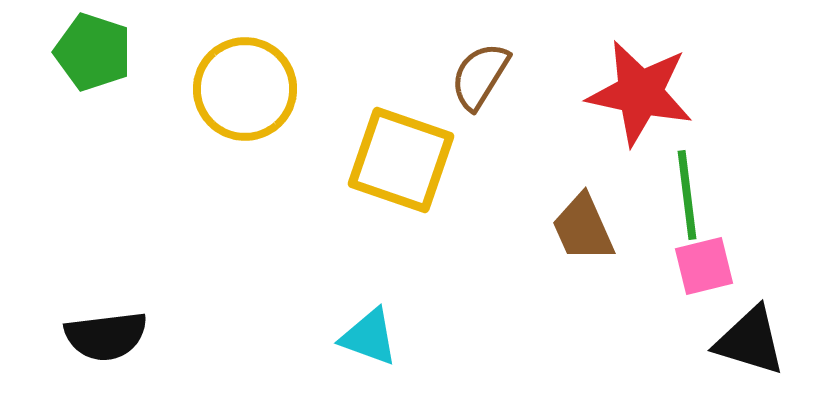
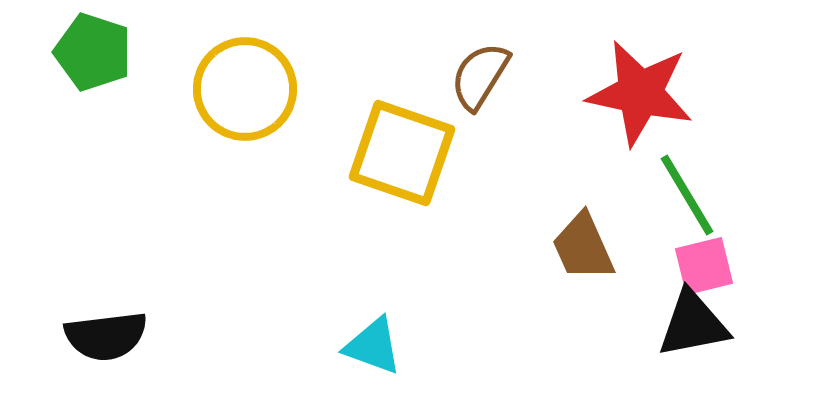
yellow square: moved 1 px right, 7 px up
green line: rotated 24 degrees counterclockwise
brown trapezoid: moved 19 px down
cyan triangle: moved 4 px right, 9 px down
black triangle: moved 57 px left, 17 px up; rotated 28 degrees counterclockwise
